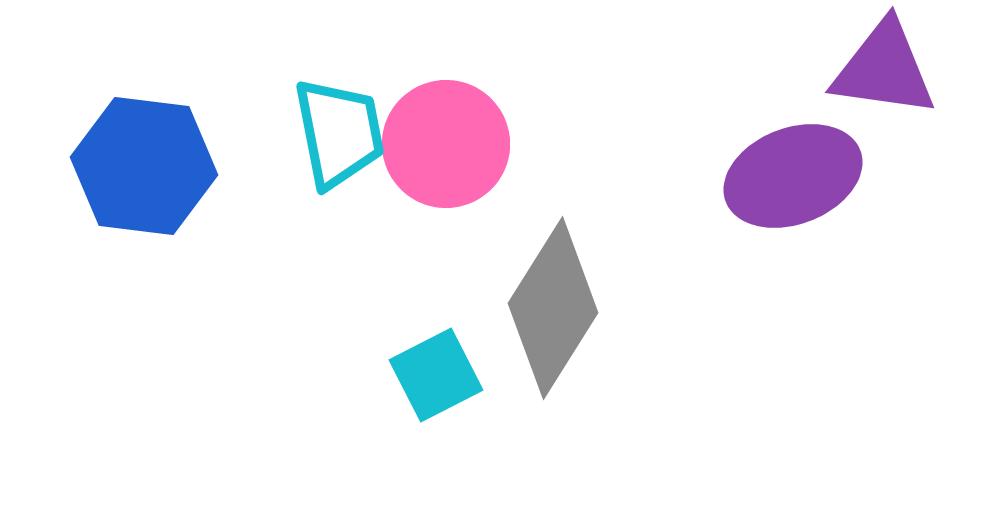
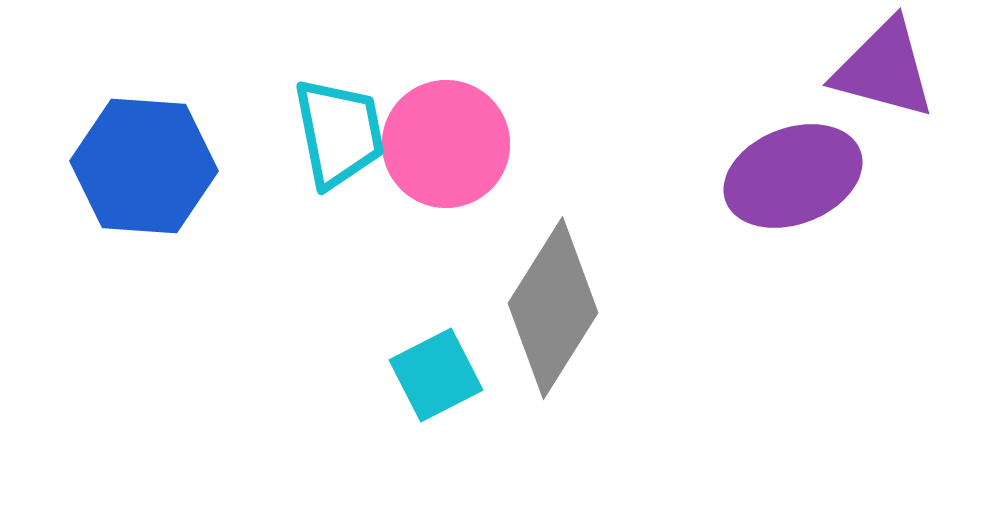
purple triangle: rotated 7 degrees clockwise
blue hexagon: rotated 3 degrees counterclockwise
